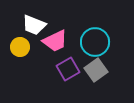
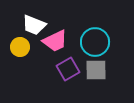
gray square: rotated 35 degrees clockwise
